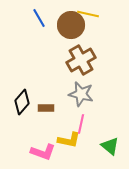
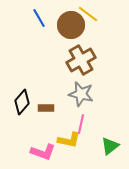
yellow line: rotated 25 degrees clockwise
green triangle: rotated 42 degrees clockwise
